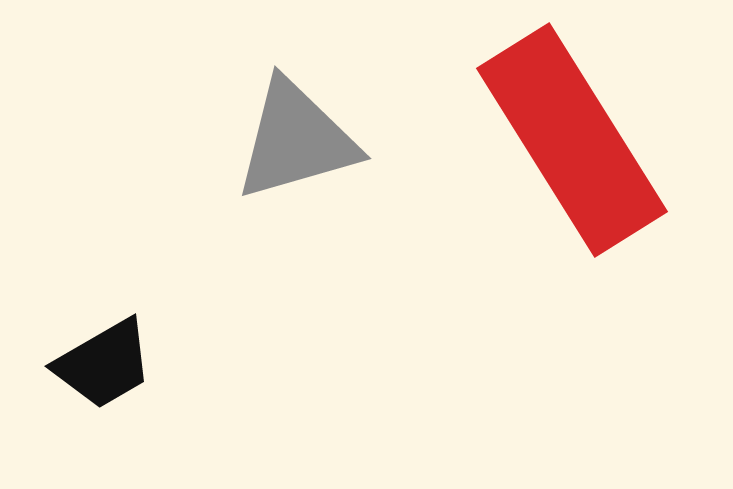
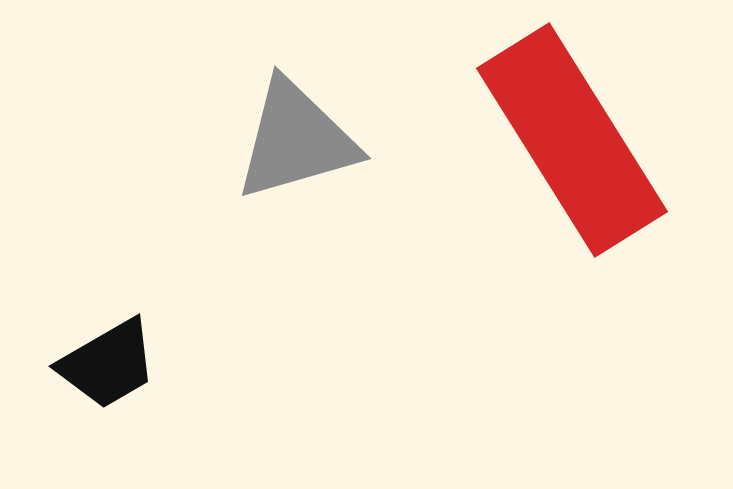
black trapezoid: moved 4 px right
